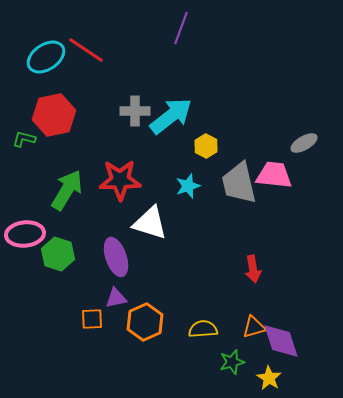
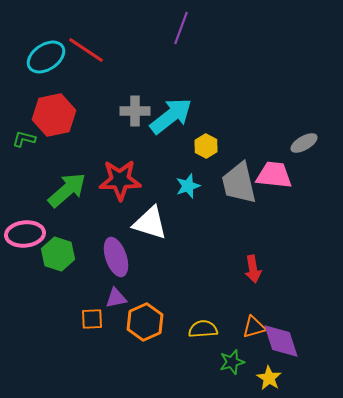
green arrow: rotated 18 degrees clockwise
